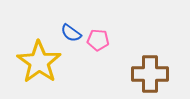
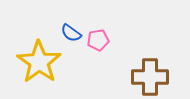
pink pentagon: rotated 15 degrees counterclockwise
brown cross: moved 3 px down
